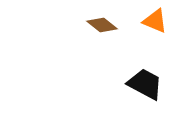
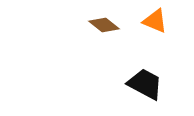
brown diamond: moved 2 px right
